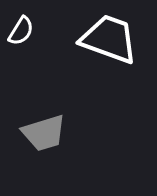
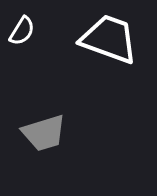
white semicircle: moved 1 px right
